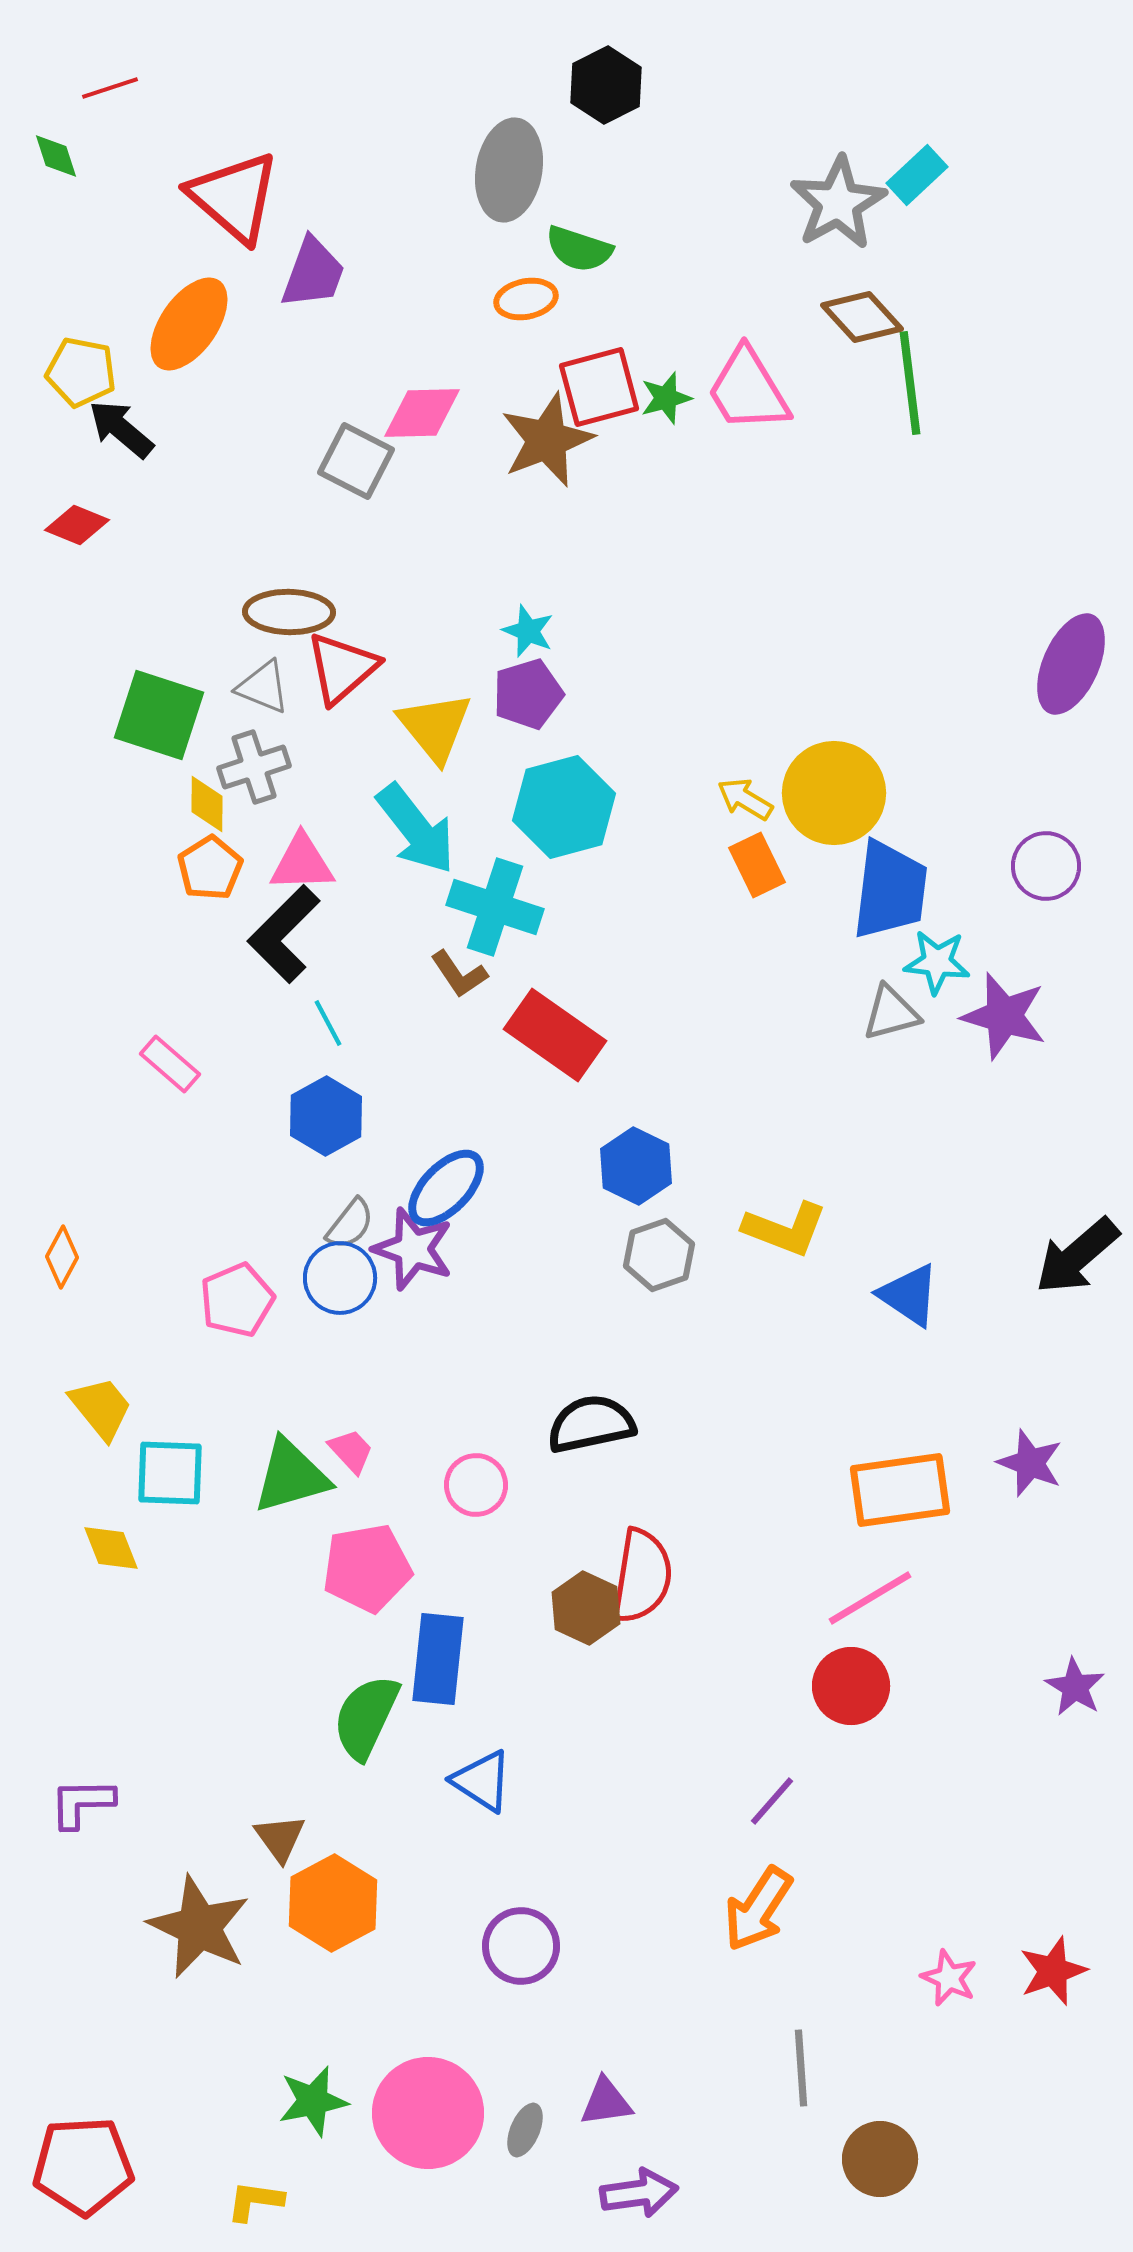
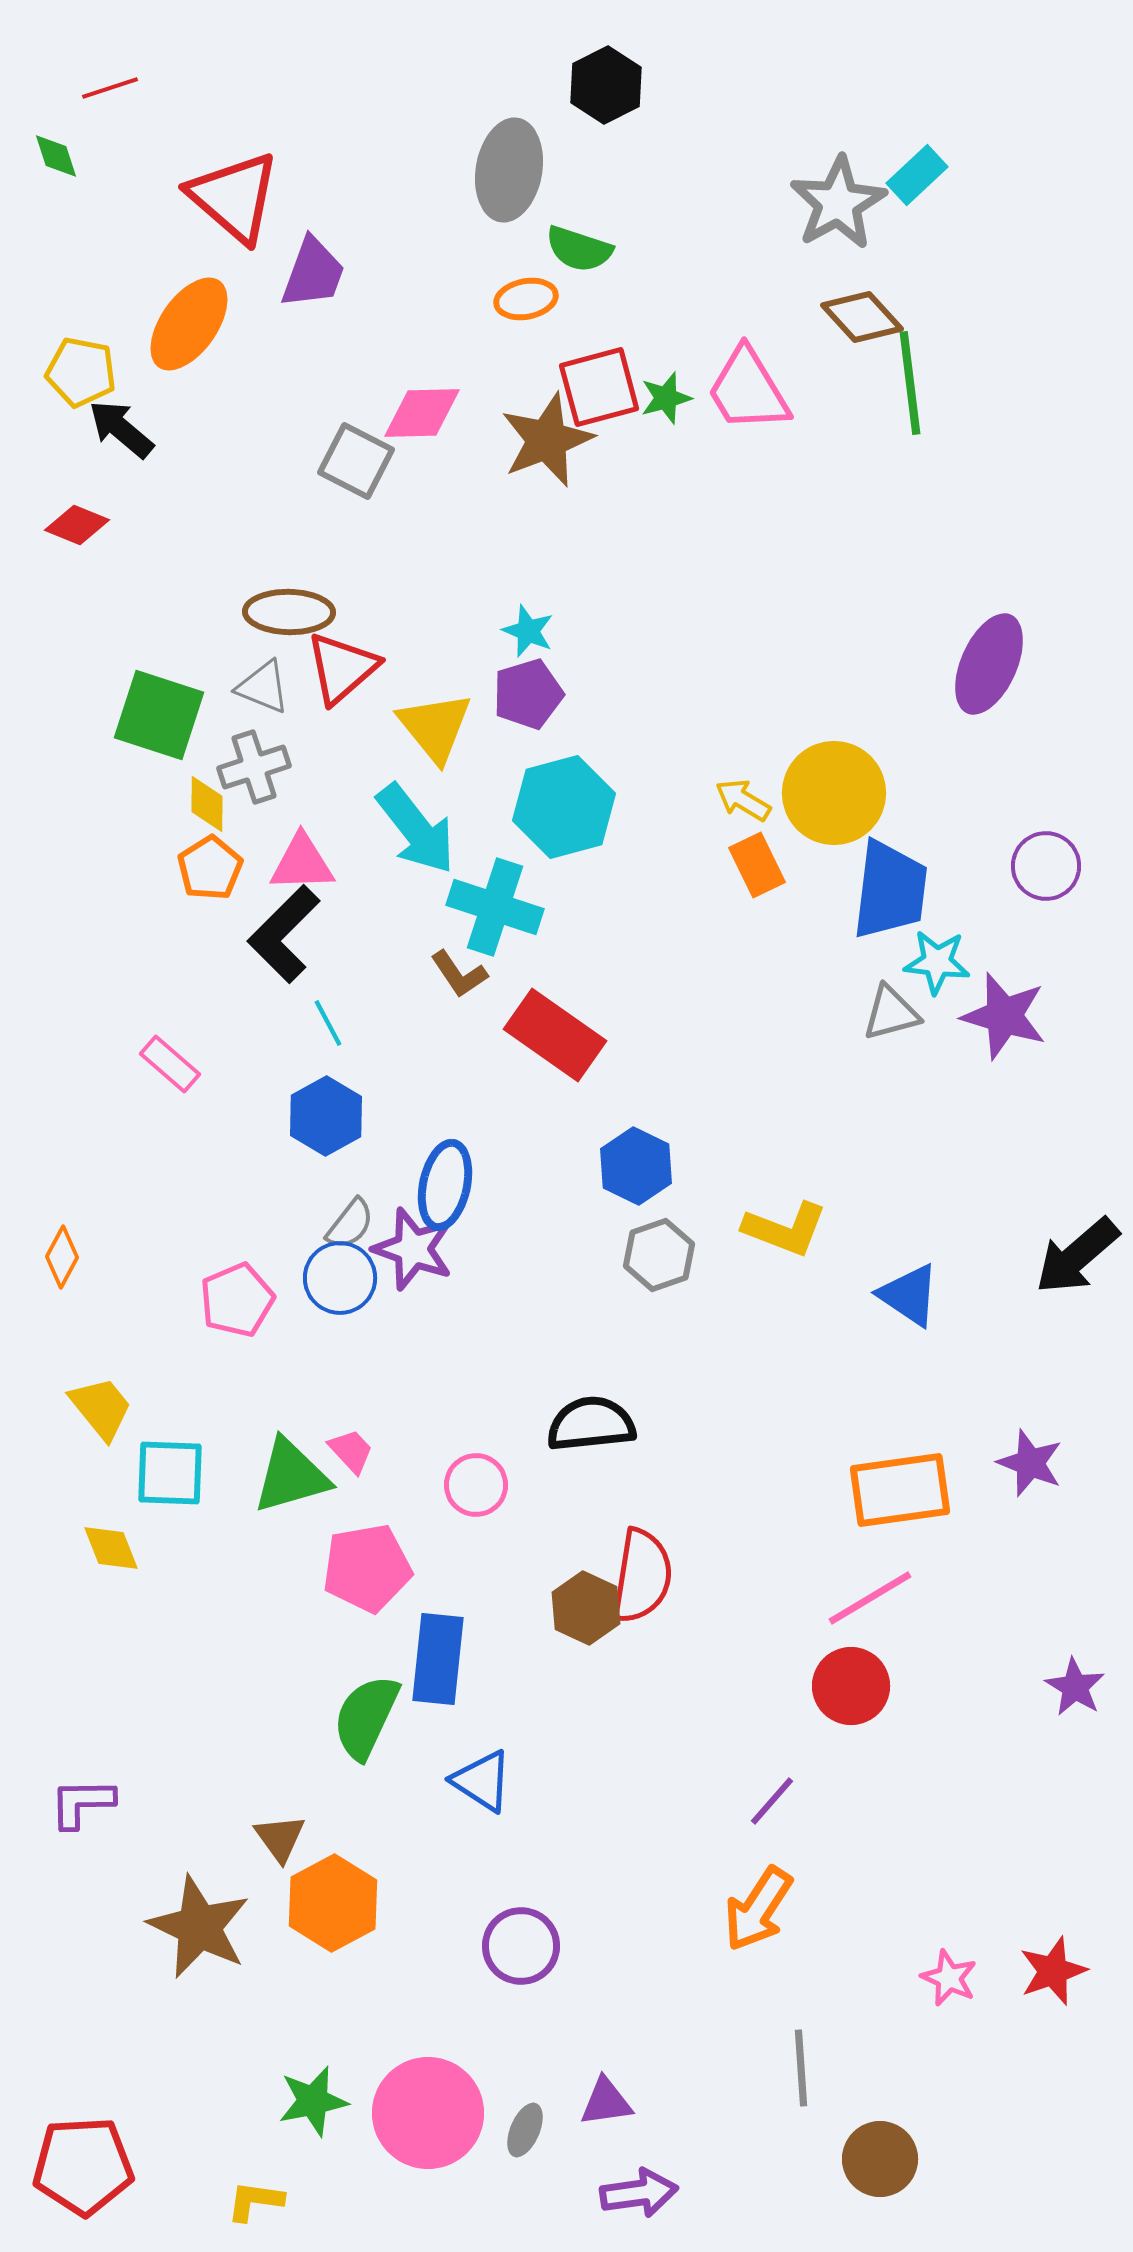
purple ellipse at (1071, 664): moved 82 px left
yellow arrow at (745, 799): moved 2 px left, 1 px down
blue ellipse at (446, 1188): moved 1 px left, 3 px up; rotated 32 degrees counterclockwise
black semicircle at (591, 1424): rotated 6 degrees clockwise
